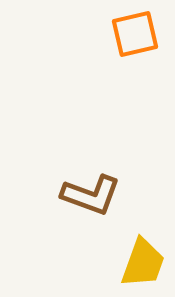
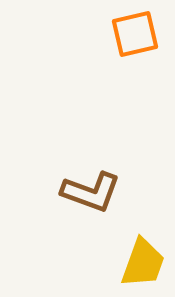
brown L-shape: moved 3 px up
